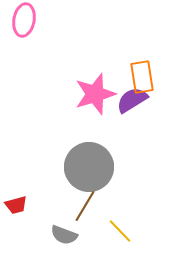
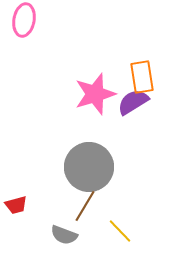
purple semicircle: moved 1 px right, 2 px down
